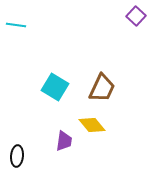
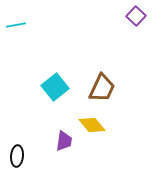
cyan line: rotated 18 degrees counterclockwise
cyan square: rotated 20 degrees clockwise
